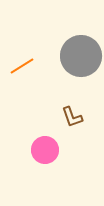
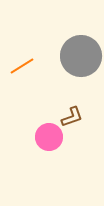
brown L-shape: rotated 90 degrees counterclockwise
pink circle: moved 4 px right, 13 px up
